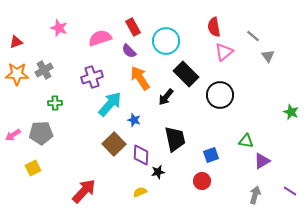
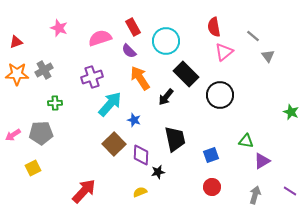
red circle: moved 10 px right, 6 px down
